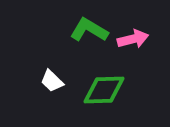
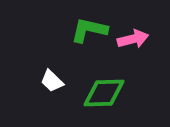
green L-shape: rotated 18 degrees counterclockwise
green diamond: moved 3 px down
